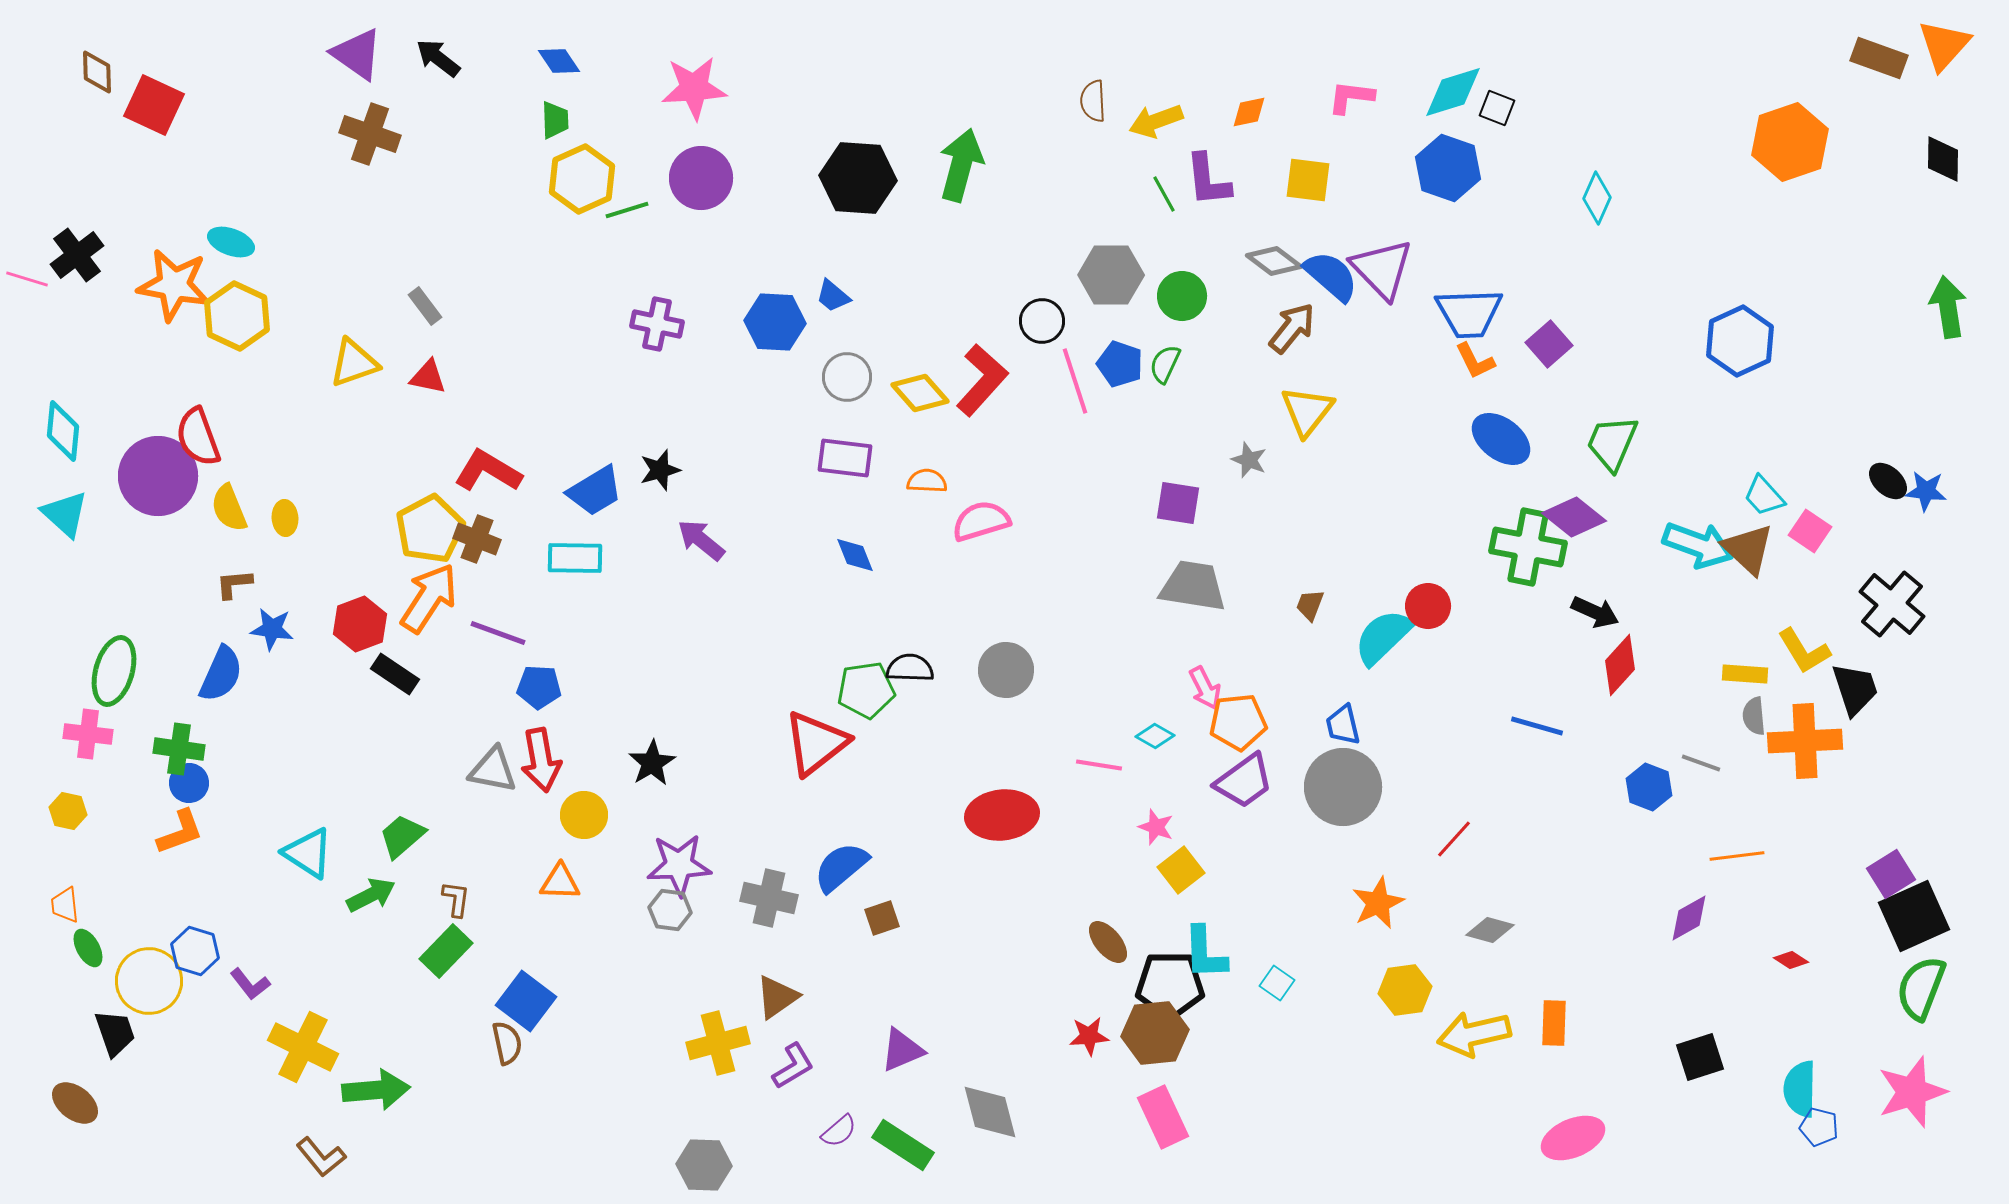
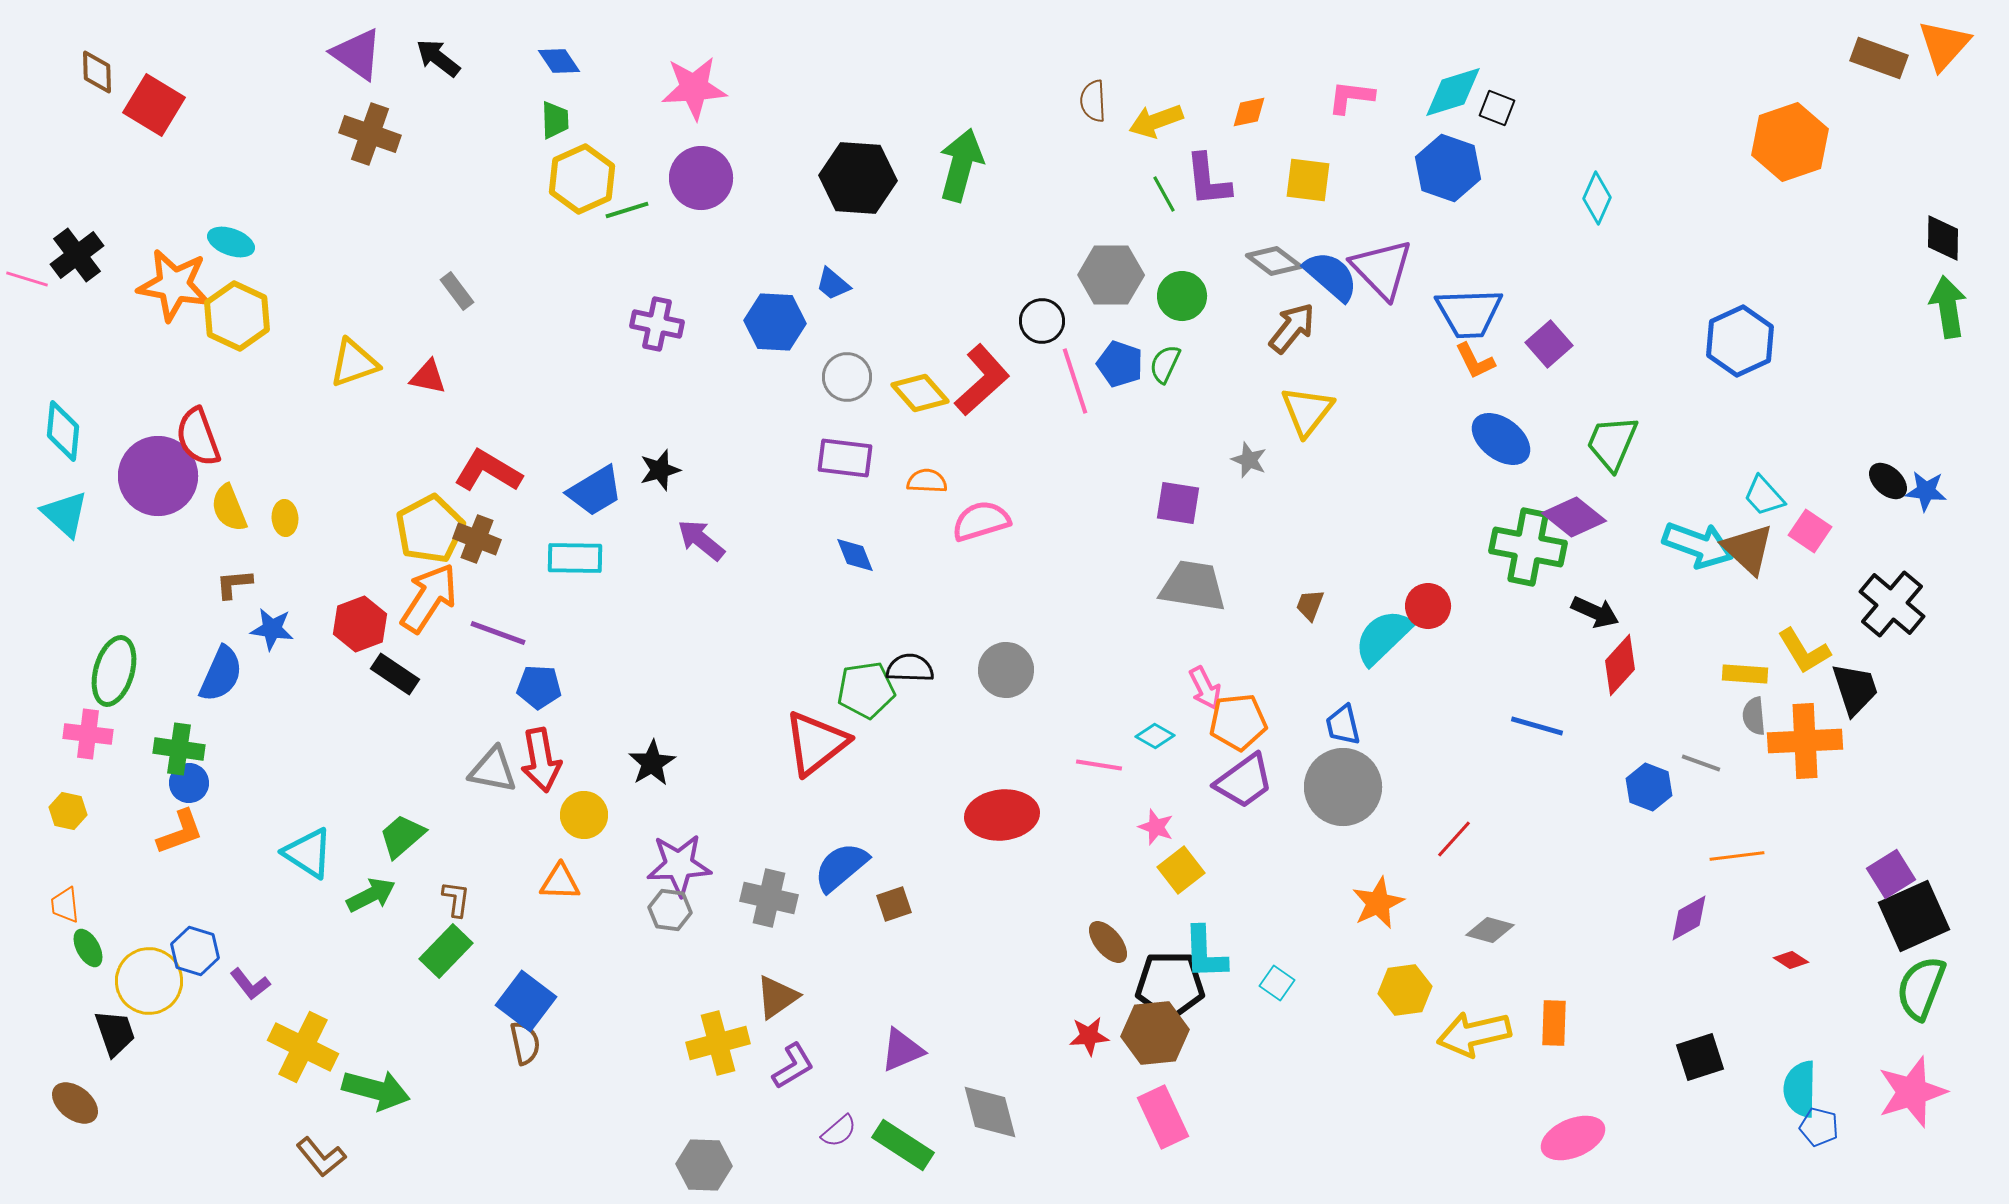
red square at (154, 105): rotated 6 degrees clockwise
black diamond at (1943, 159): moved 79 px down
blue trapezoid at (833, 296): moved 12 px up
gray rectangle at (425, 306): moved 32 px right, 15 px up
red L-shape at (982, 380): rotated 6 degrees clockwise
brown square at (882, 918): moved 12 px right, 14 px up
brown semicircle at (507, 1043): moved 18 px right
green arrow at (376, 1090): rotated 20 degrees clockwise
